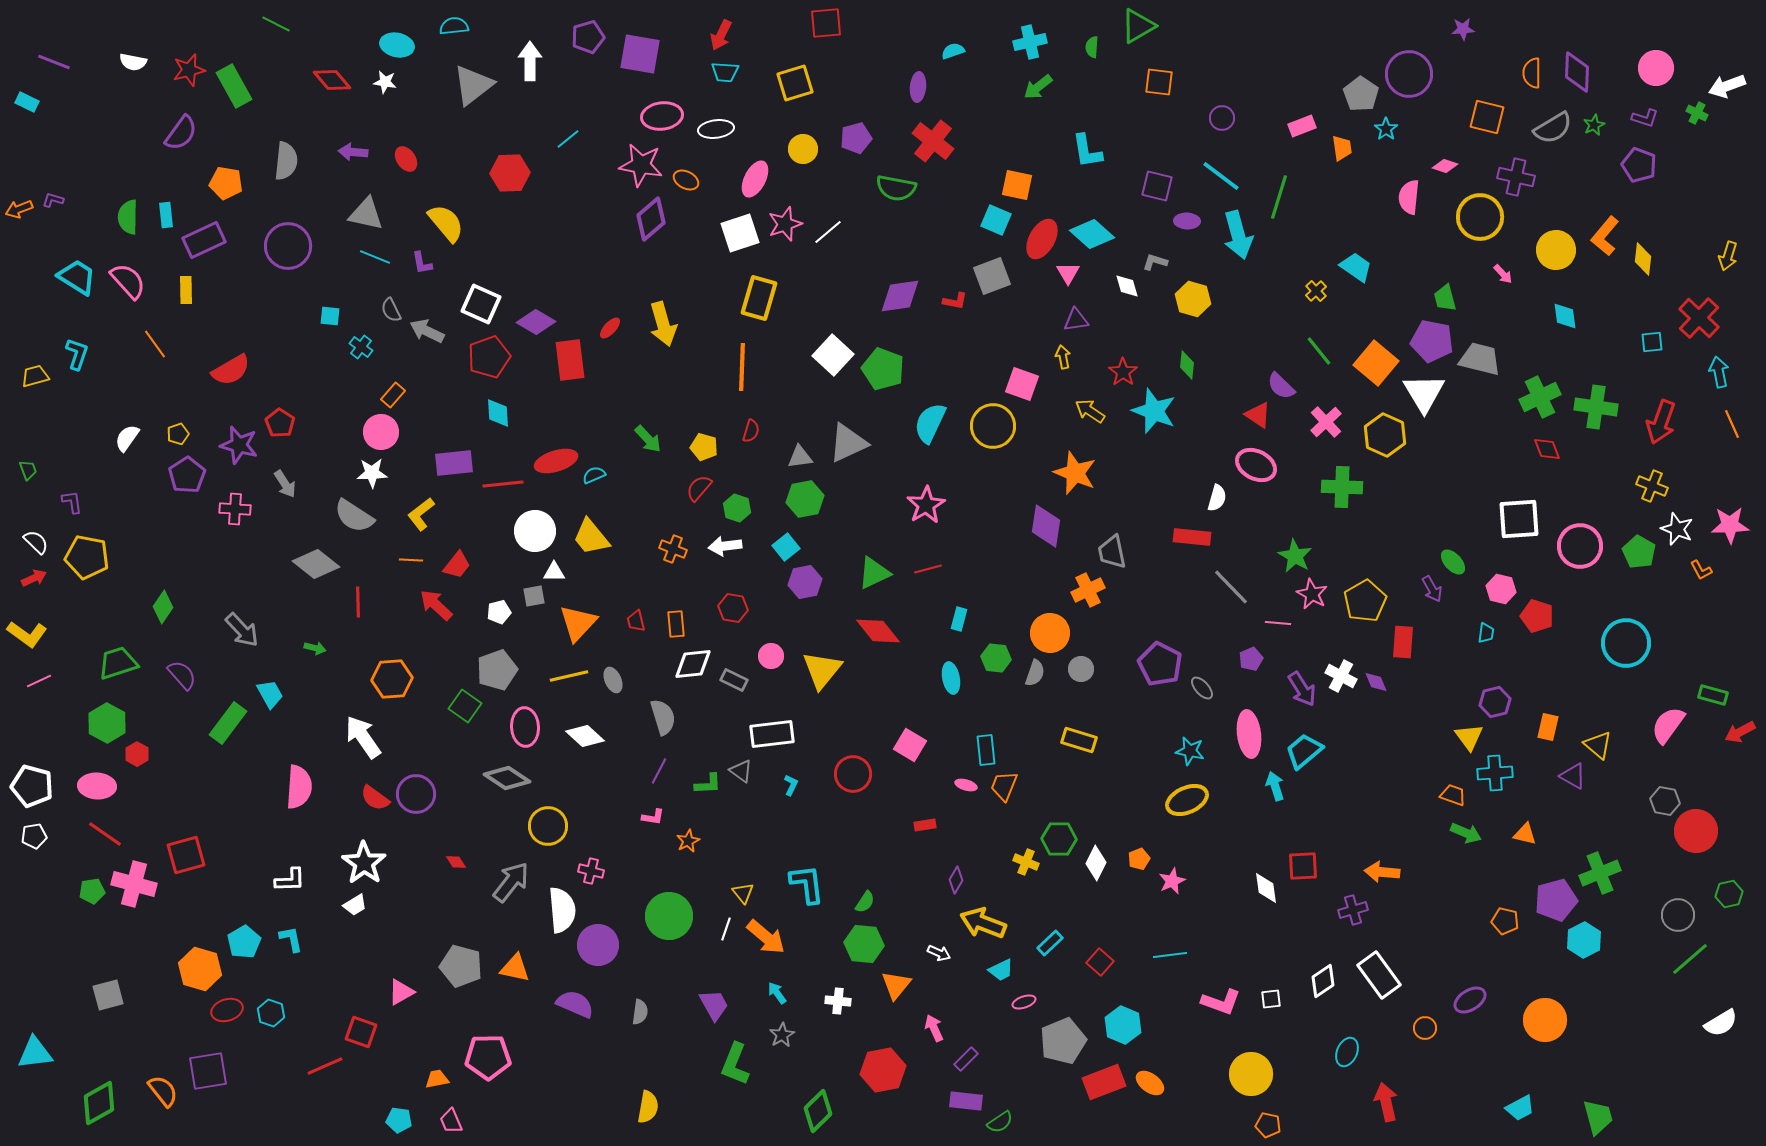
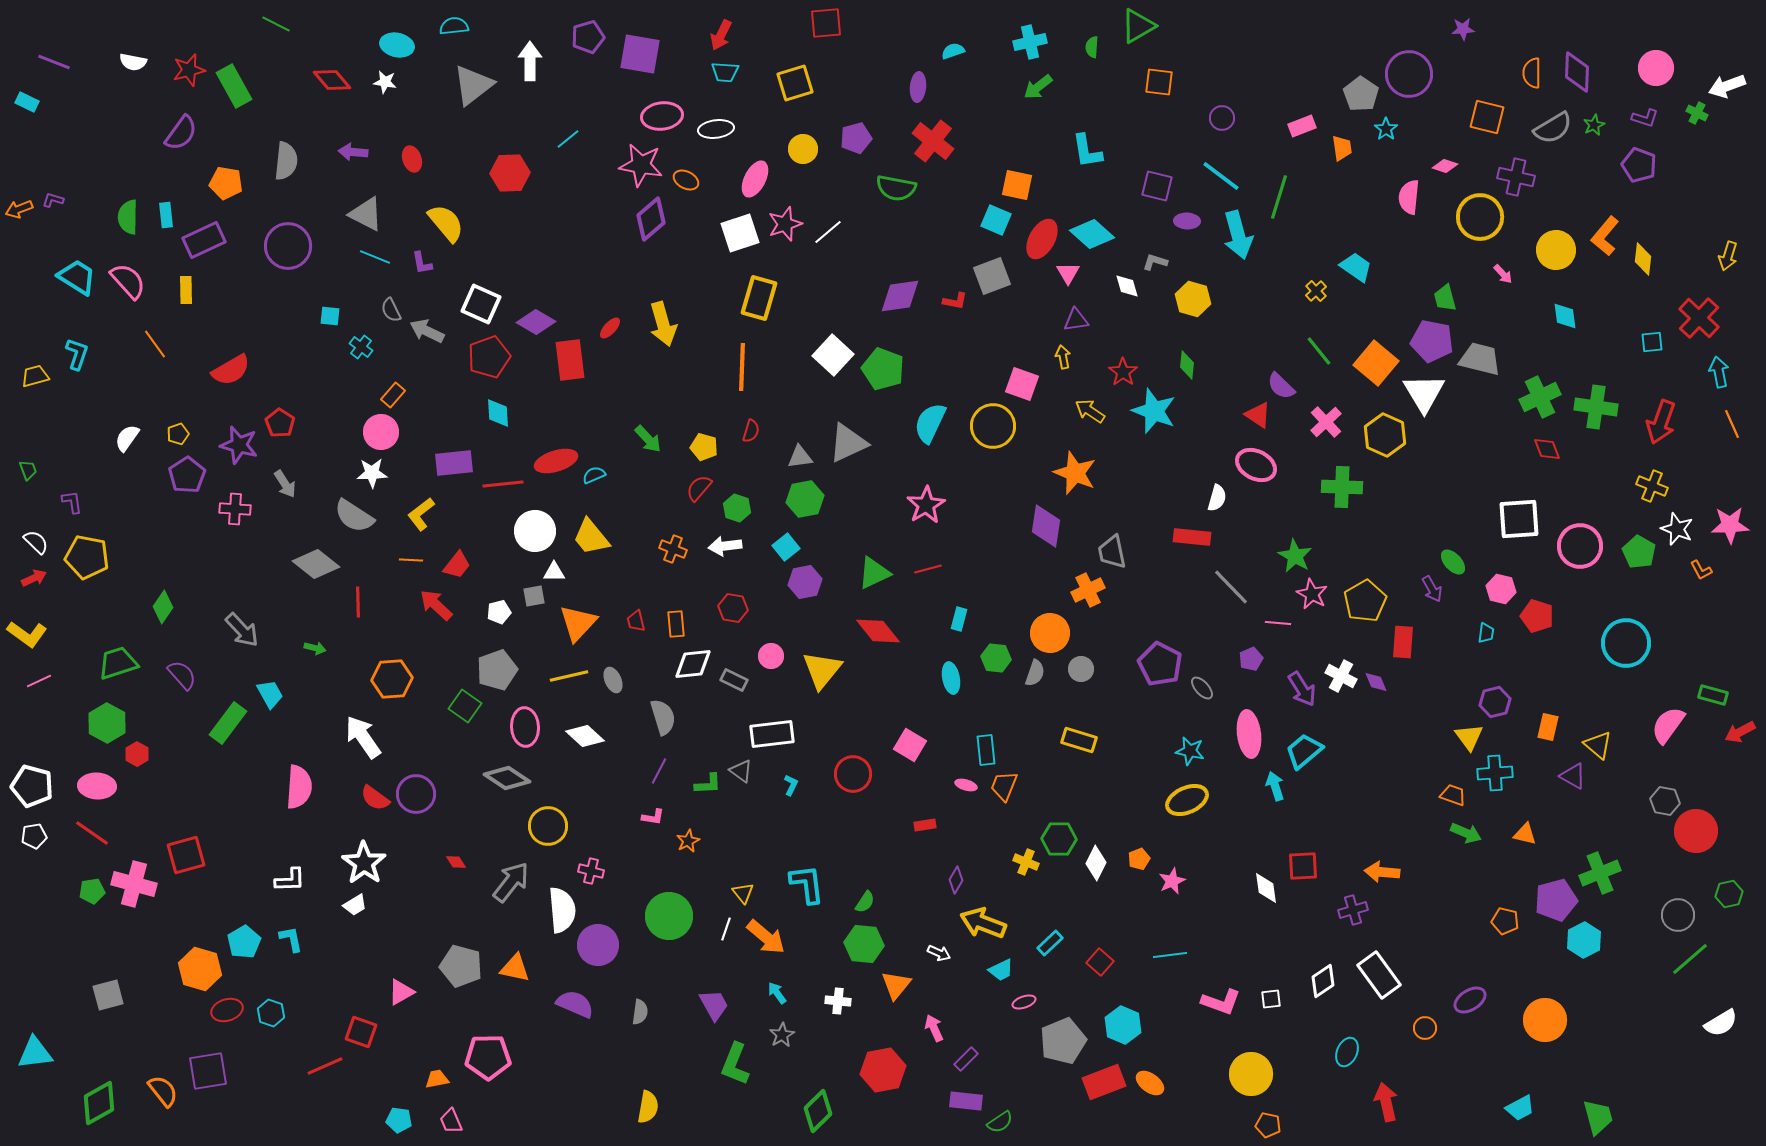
red ellipse at (406, 159): moved 6 px right; rotated 15 degrees clockwise
gray triangle at (366, 214): rotated 15 degrees clockwise
red line at (105, 834): moved 13 px left, 1 px up
